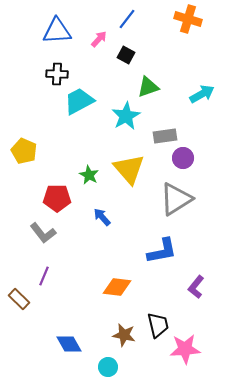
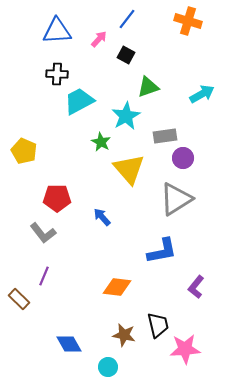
orange cross: moved 2 px down
green star: moved 12 px right, 33 px up
